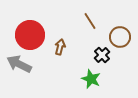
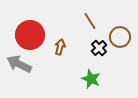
black cross: moved 3 px left, 7 px up
